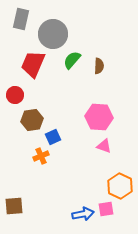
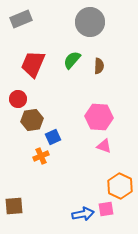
gray rectangle: rotated 55 degrees clockwise
gray circle: moved 37 px right, 12 px up
red circle: moved 3 px right, 4 px down
